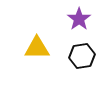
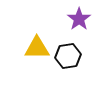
black hexagon: moved 14 px left
